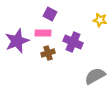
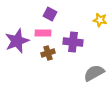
purple cross: rotated 18 degrees counterclockwise
gray semicircle: moved 1 px left, 3 px up
